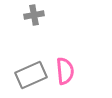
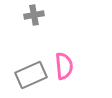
pink semicircle: moved 1 px left, 5 px up
